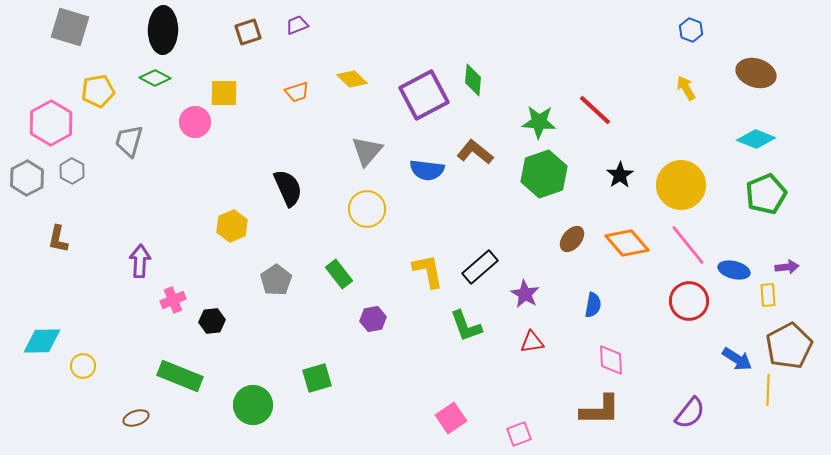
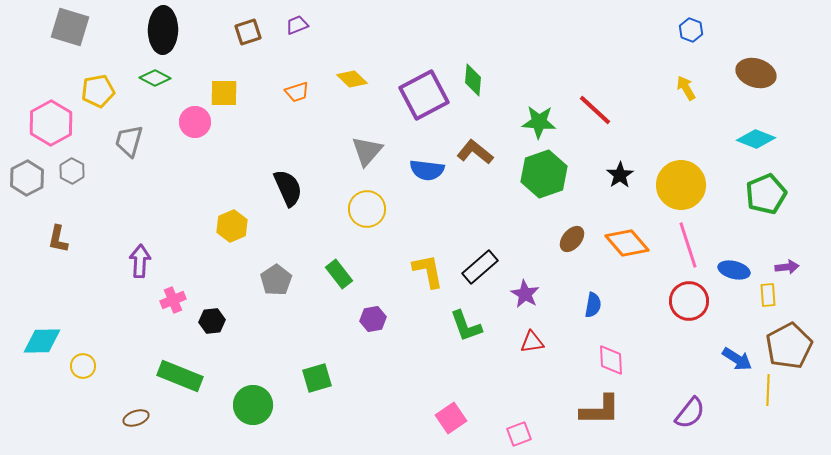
pink line at (688, 245): rotated 21 degrees clockwise
